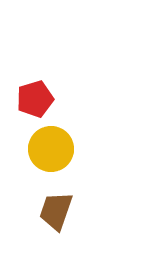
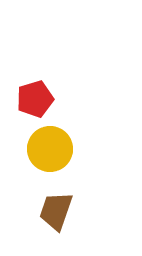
yellow circle: moved 1 px left
